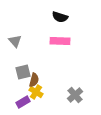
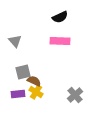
black semicircle: rotated 42 degrees counterclockwise
brown semicircle: moved 1 px down; rotated 80 degrees counterclockwise
purple rectangle: moved 5 px left, 8 px up; rotated 24 degrees clockwise
